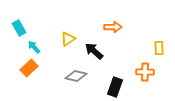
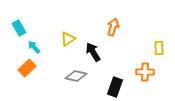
orange arrow: rotated 72 degrees counterclockwise
black arrow: moved 1 px left, 1 px down; rotated 18 degrees clockwise
orange rectangle: moved 2 px left
